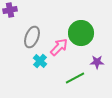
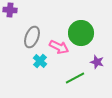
purple cross: rotated 16 degrees clockwise
pink arrow: rotated 72 degrees clockwise
purple star: rotated 16 degrees clockwise
